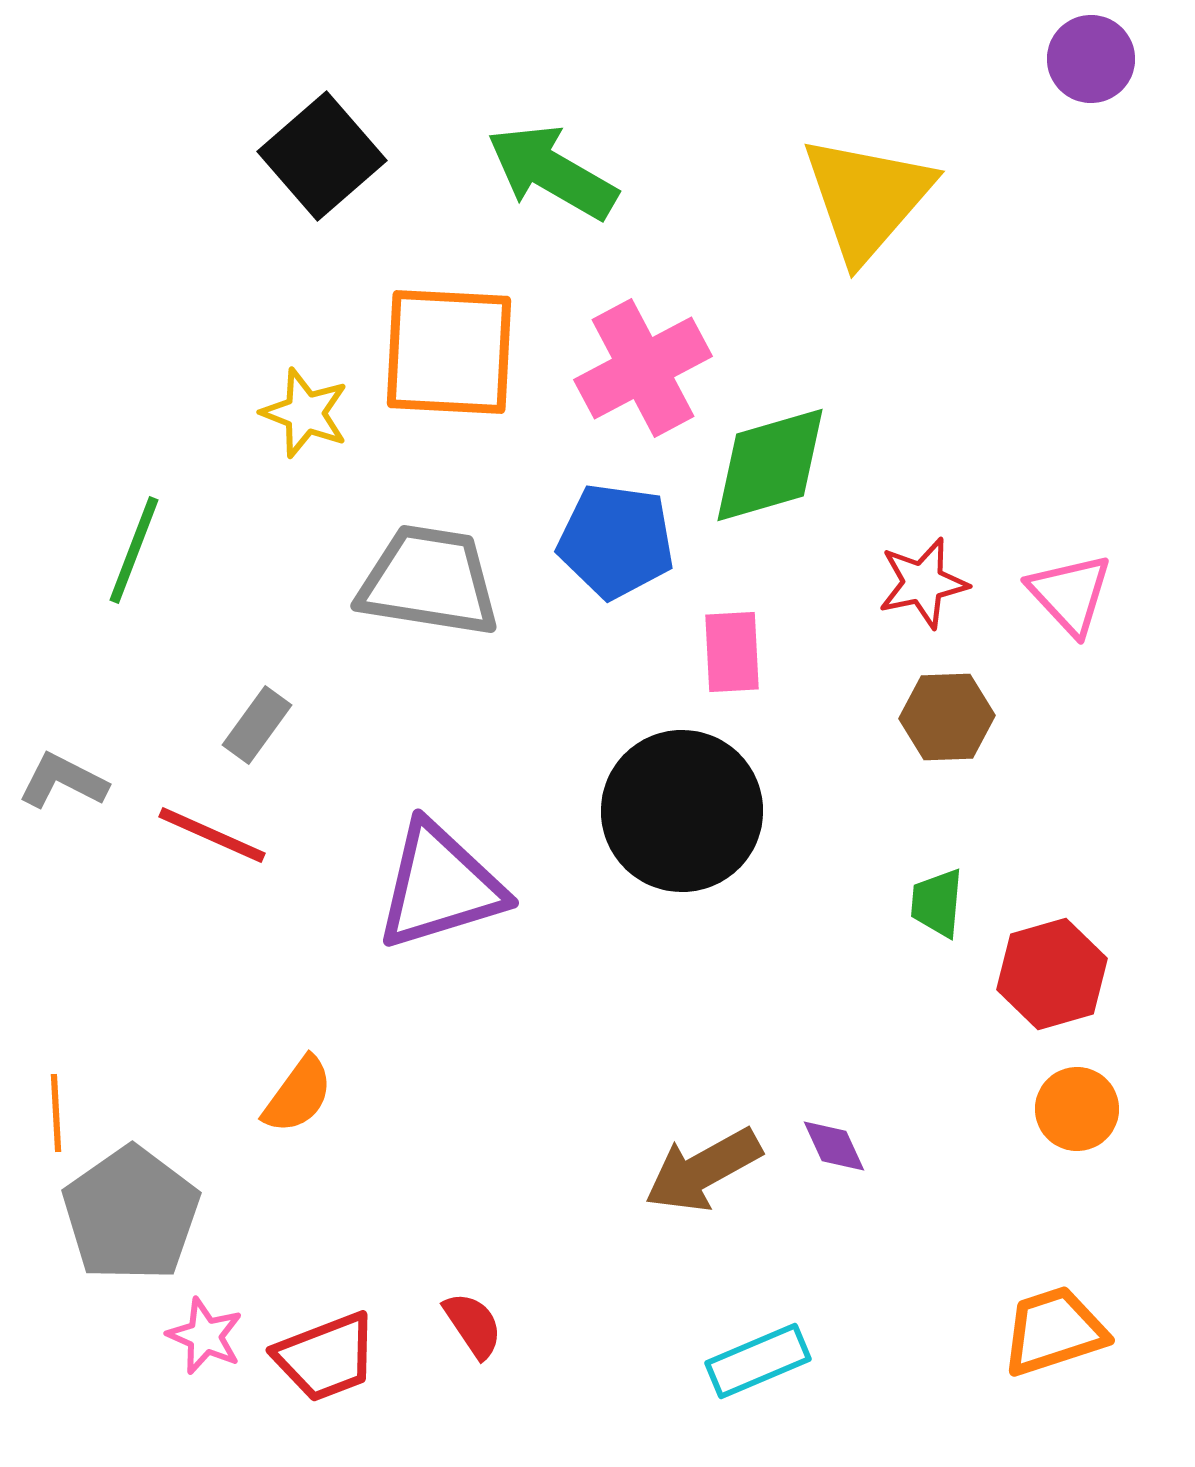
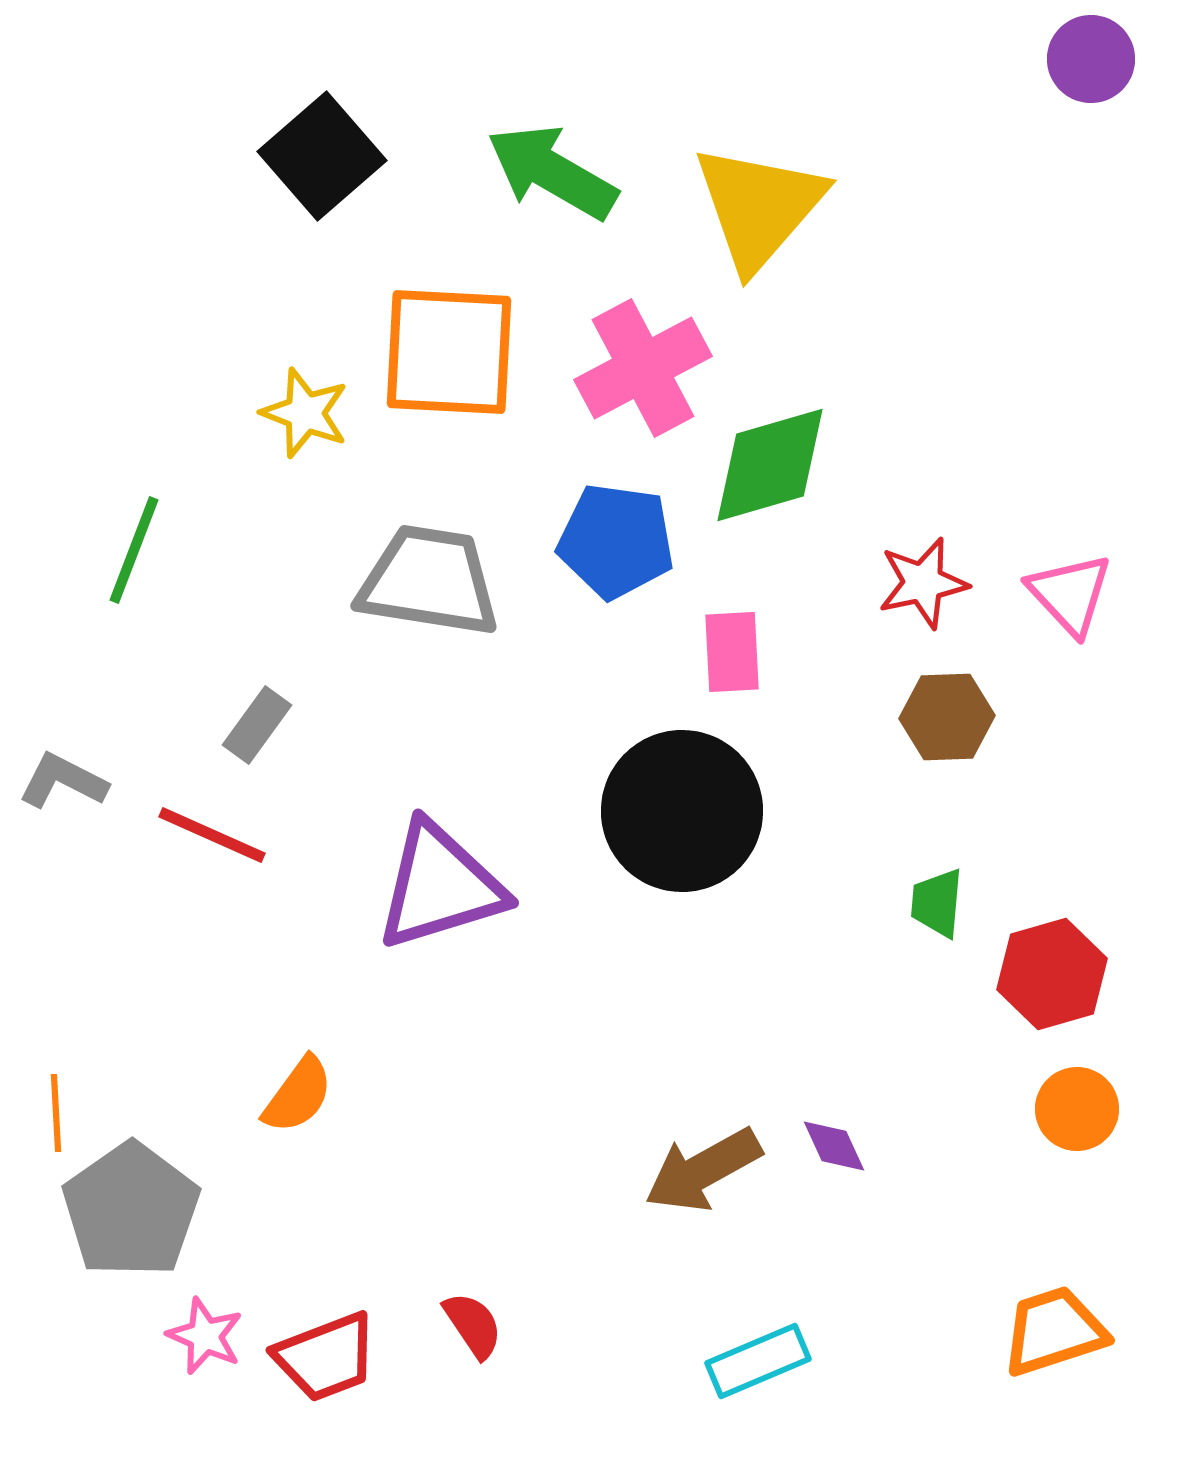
yellow triangle: moved 108 px left, 9 px down
gray pentagon: moved 4 px up
